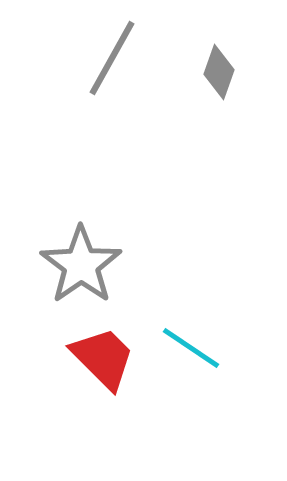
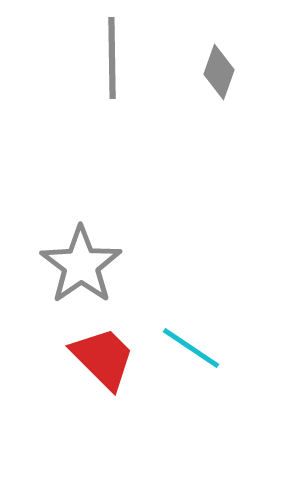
gray line: rotated 30 degrees counterclockwise
